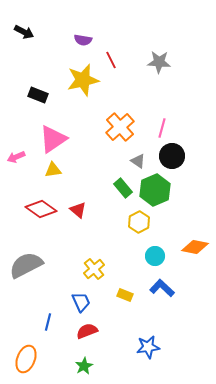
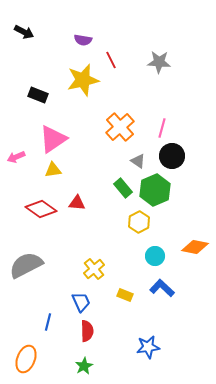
red triangle: moved 1 px left, 7 px up; rotated 36 degrees counterclockwise
red semicircle: rotated 110 degrees clockwise
